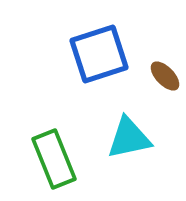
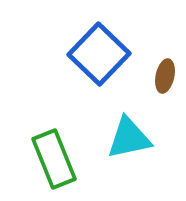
blue square: rotated 28 degrees counterclockwise
brown ellipse: rotated 56 degrees clockwise
